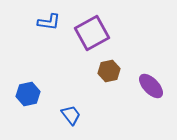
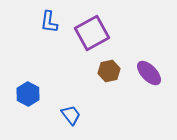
blue L-shape: rotated 90 degrees clockwise
purple ellipse: moved 2 px left, 13 px up
blue hexagon: rotated 20 degrees counterclockwise
